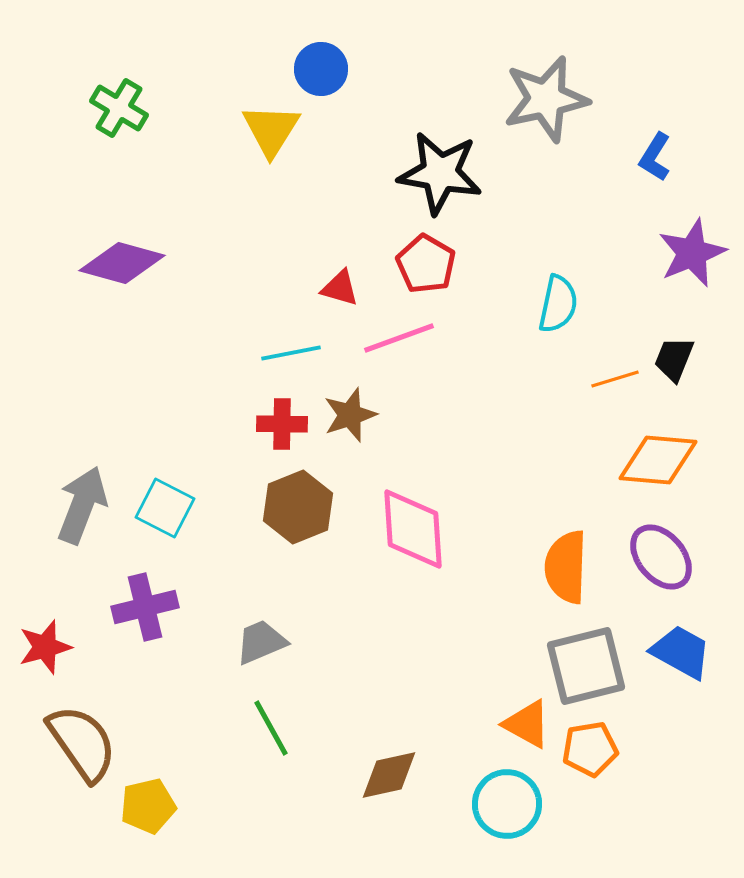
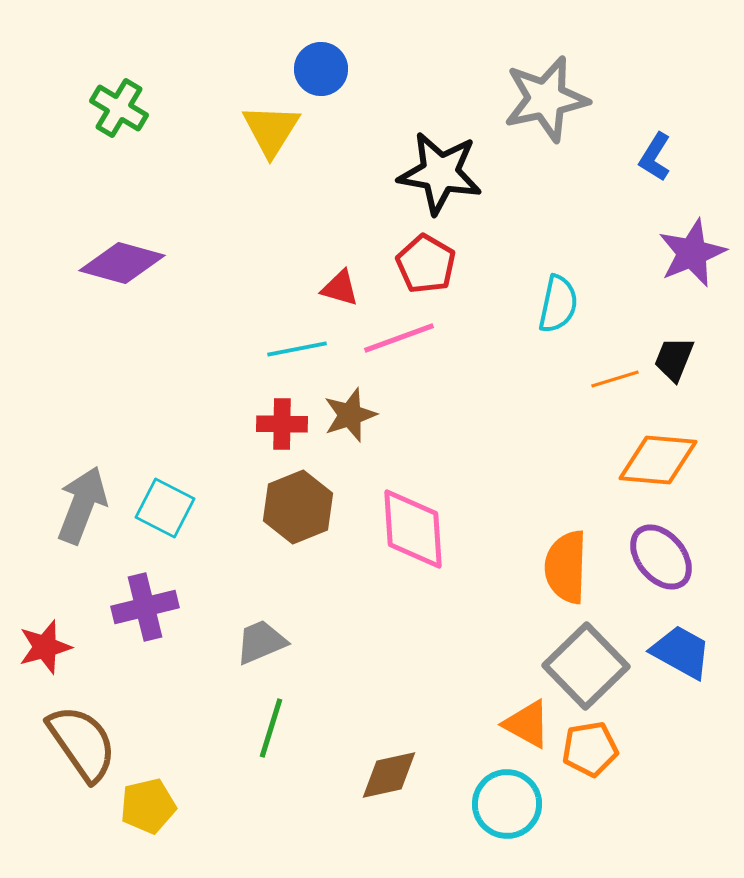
cyan line: moved 6 px right, 4 px up
gray square: rotated 30 degrees counterclockwise
green line: rotated 46 degrees clockwise
